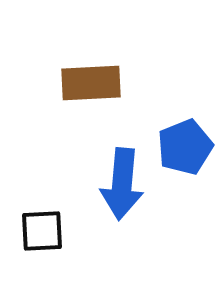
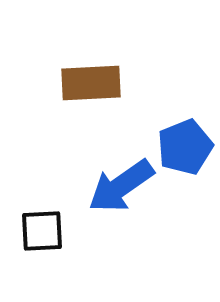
blue arrow: moved 1 px left, 2 px down; rotated 50 degrees clockwise
